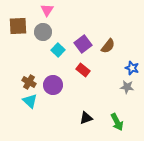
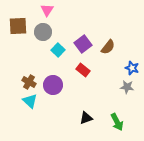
brown semicircle: moved 1 px down
